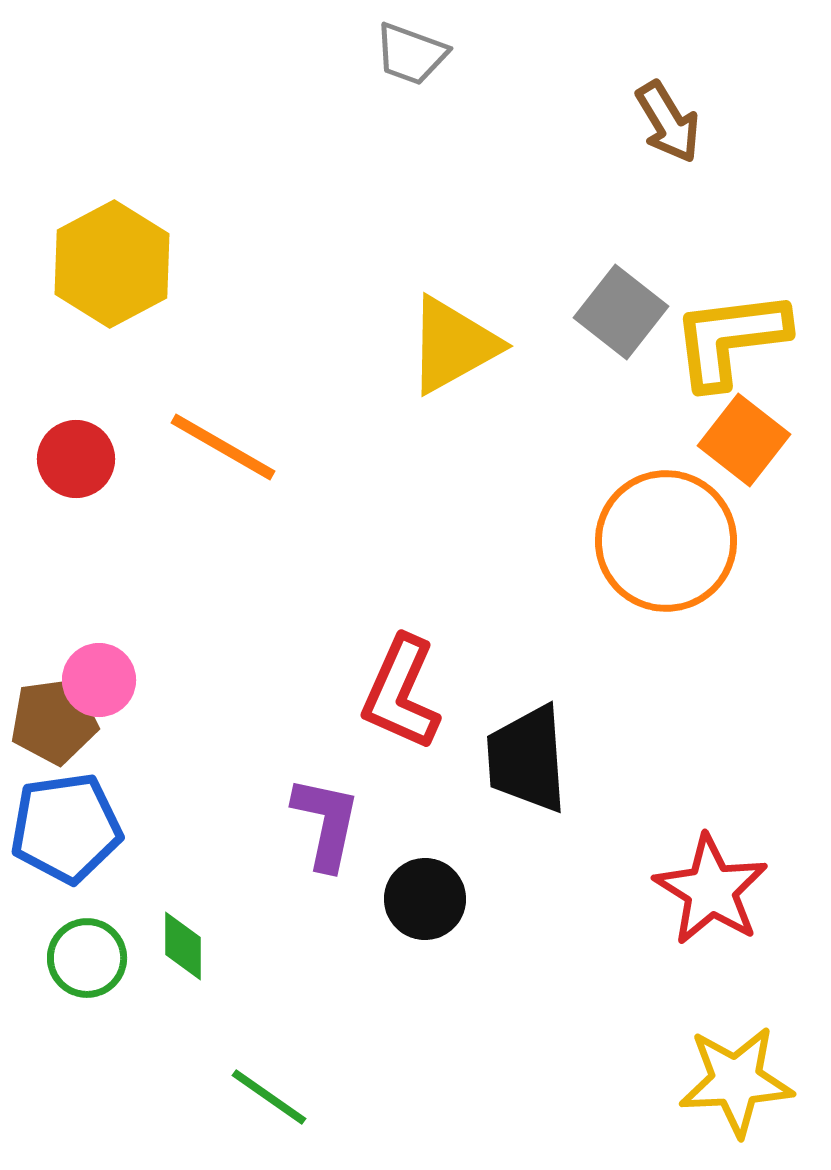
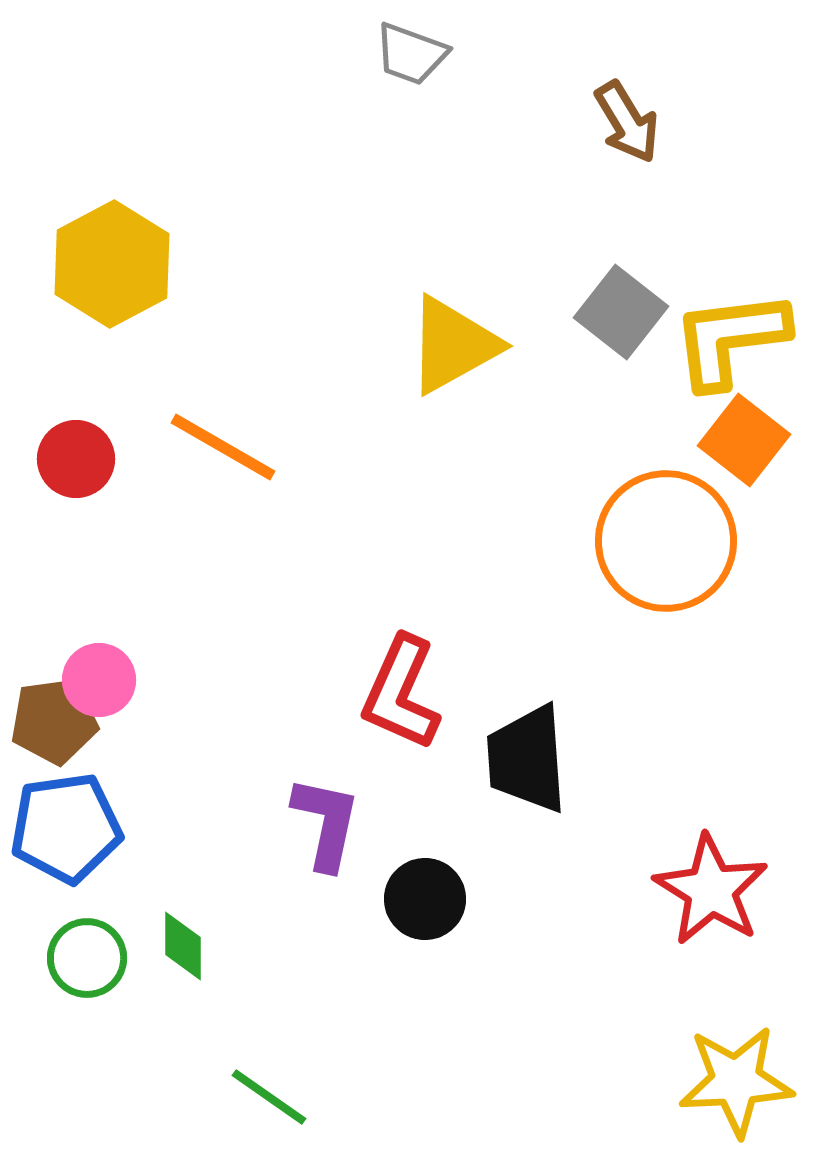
brown arrow: moved 41 px left
